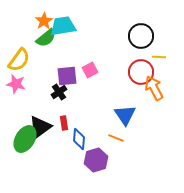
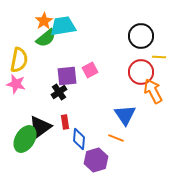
yellow semicircle: rotated 25 degrees counterclockwise
orange arrow: moved 1 px left, 3 px down
red rectangle: moved 1 px right, 1 px up
